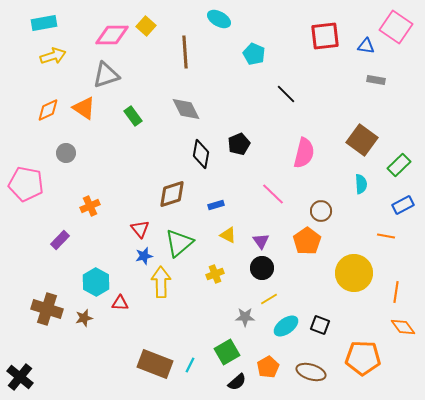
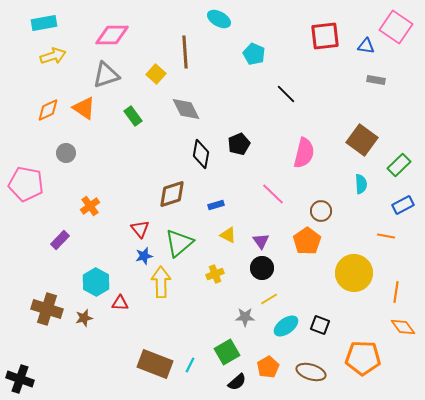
yellow square at (146, 26): moved 10 px right, 48 px down
orange cross at (90, 206): rotated 12 degrees counterclockwise
black cross at (20, 377): moved 2 px down; rotated 20 degrees counterclockwise
